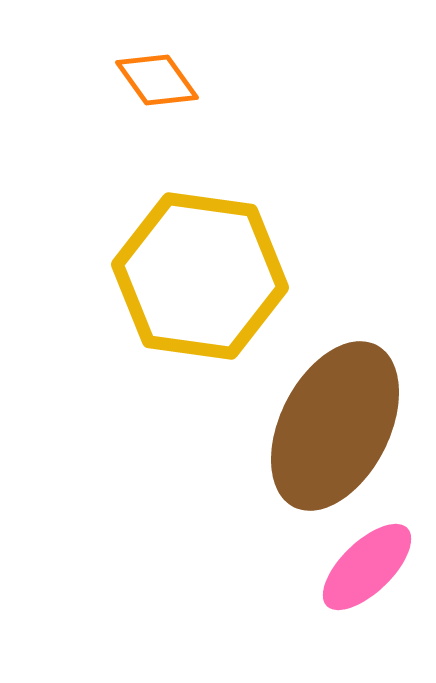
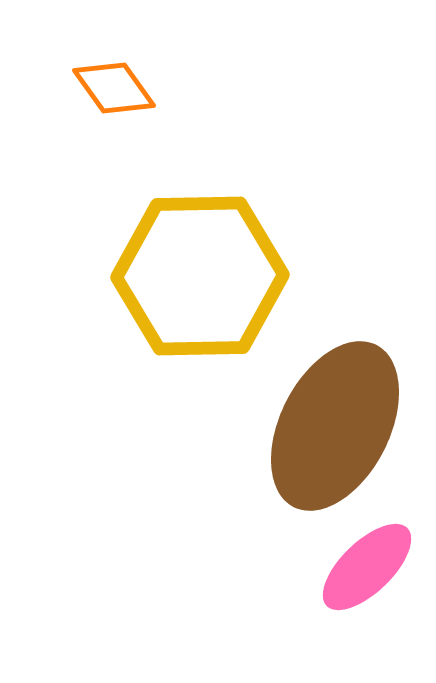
orange diamond: moved 43 px left, 8 px down
yellow hexagon: rotated 9 degrees counterclockwise
